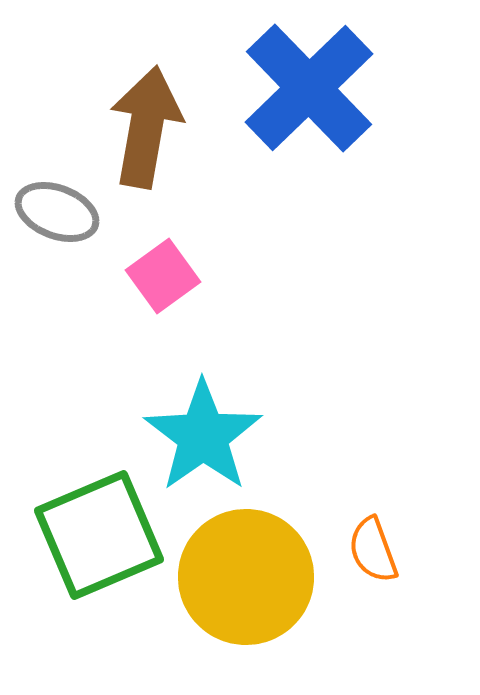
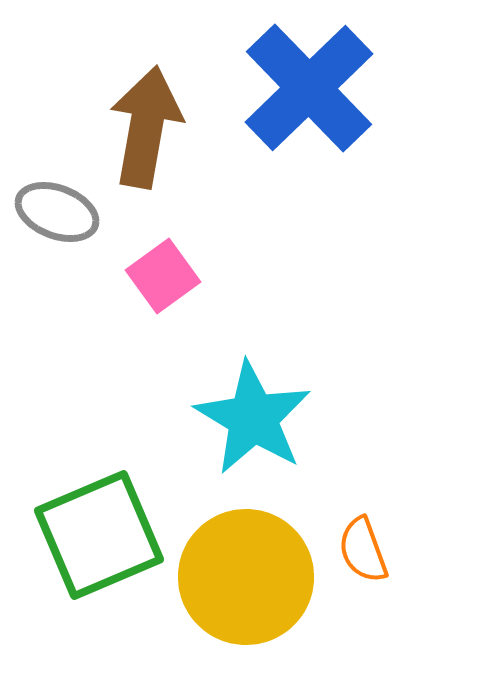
cyan star: moved 50 px right, 18 px up; rotated 6 degrees counterclockwise
orange semicircle: moved 10 px left
